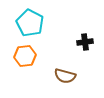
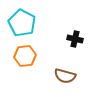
cyan pentagon: moved 8 px left
black cross: moved 10 px left, 3 px up; rotated 21 degrees clockwise
